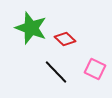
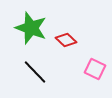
red diamond: moved 1 px right, 1 px down
black line: moved 21 px left
